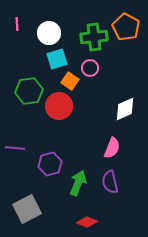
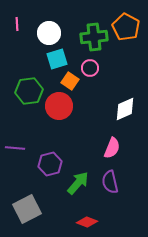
green arrow: rotated 20 degrees clockwise
